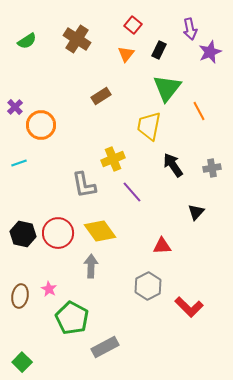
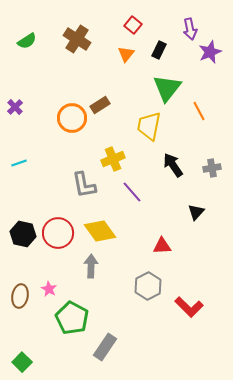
brown rectangle: moved 1 px left, 9 px down
orange circle: moved 31 px right, 7 px up
gray rectangle: rotated 28 degrees counterclockwise
